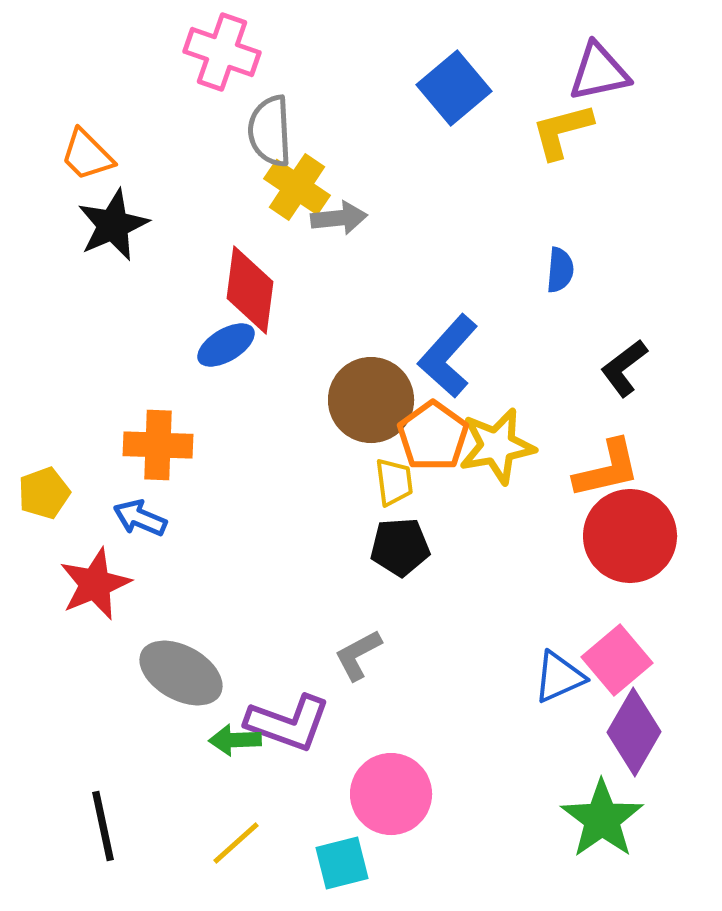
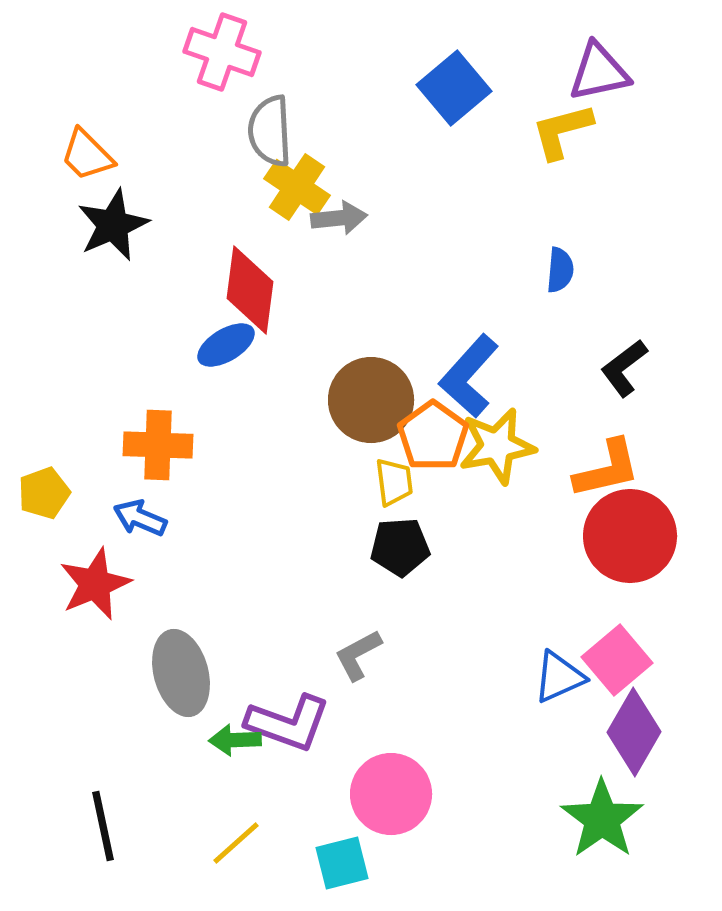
blue L-shape: moved 21 px right, 20 px down
gray ellipse: rotated 46 degrees clockwise
